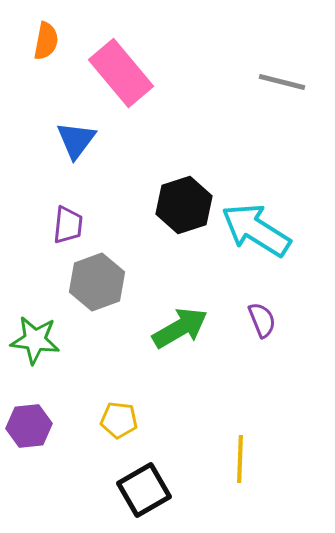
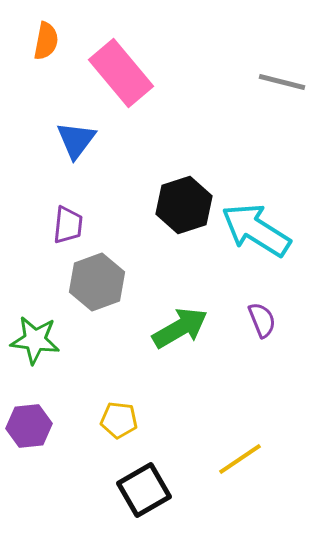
yellow line: rotated 54 degrees clockwise
